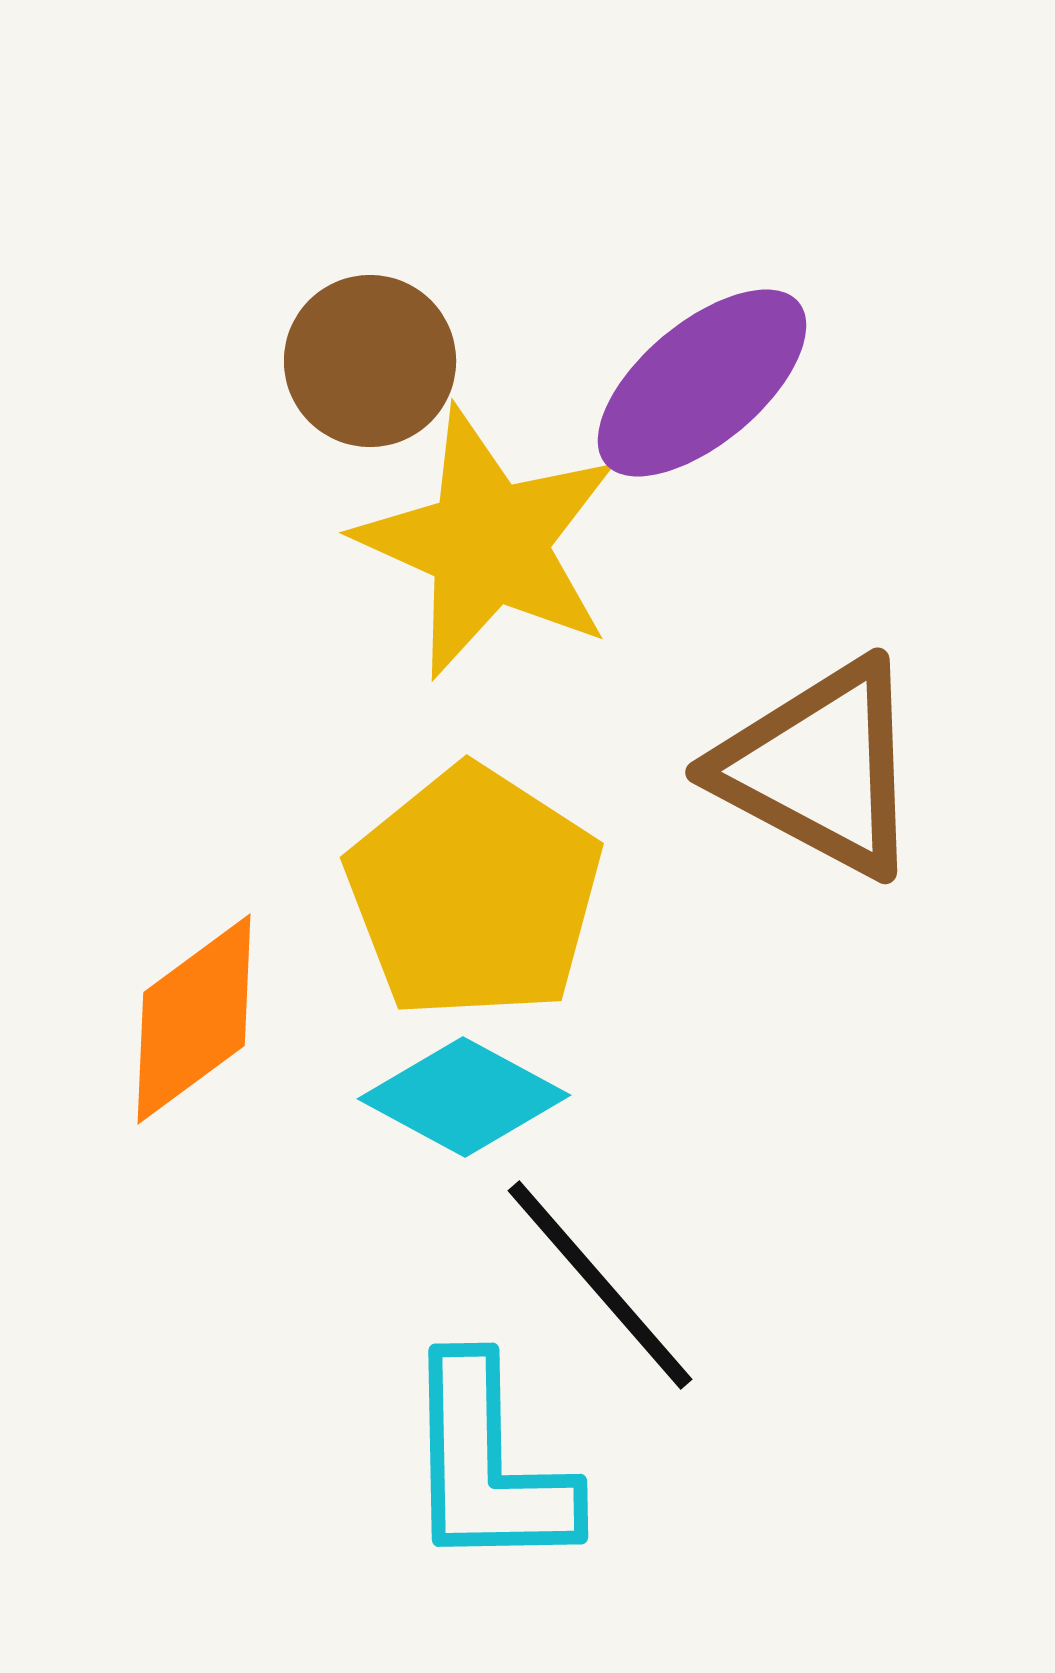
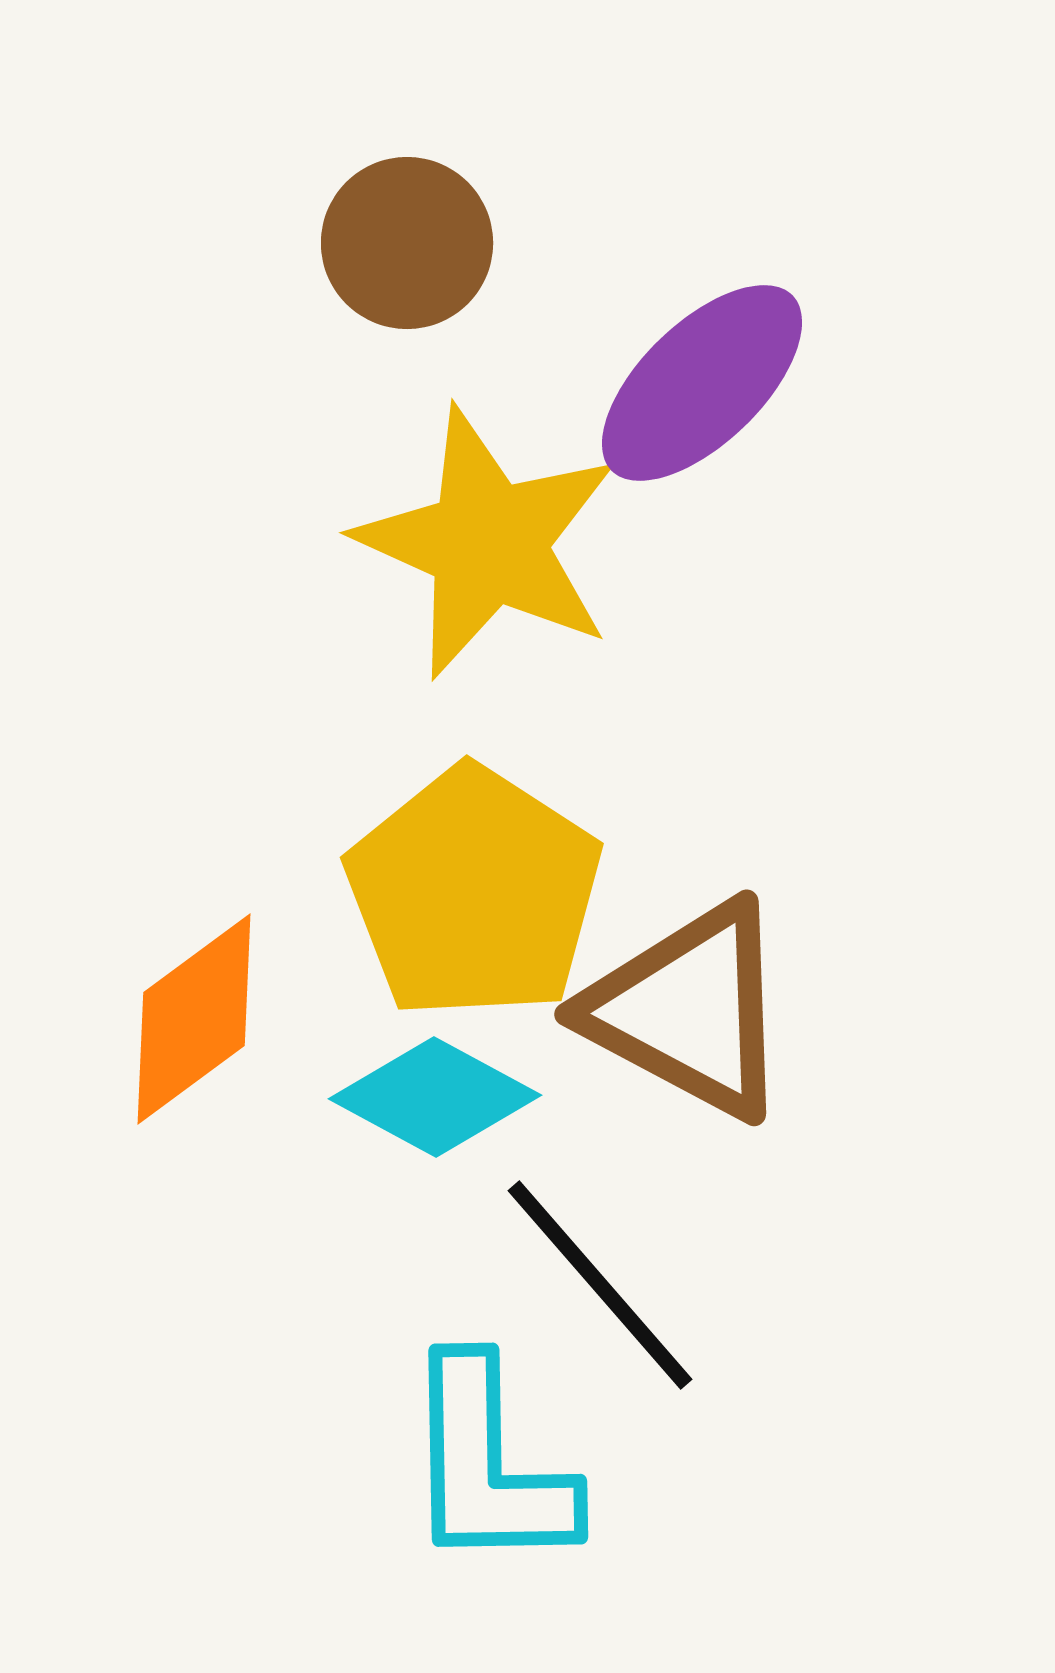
brown circle: moved 37 px right, 118 px up
purple ellipse: rotated 4 degrees counterclockwise
brown triangle: moved 131 px left, 242 px down
cyan diamond: moved 29 px left
